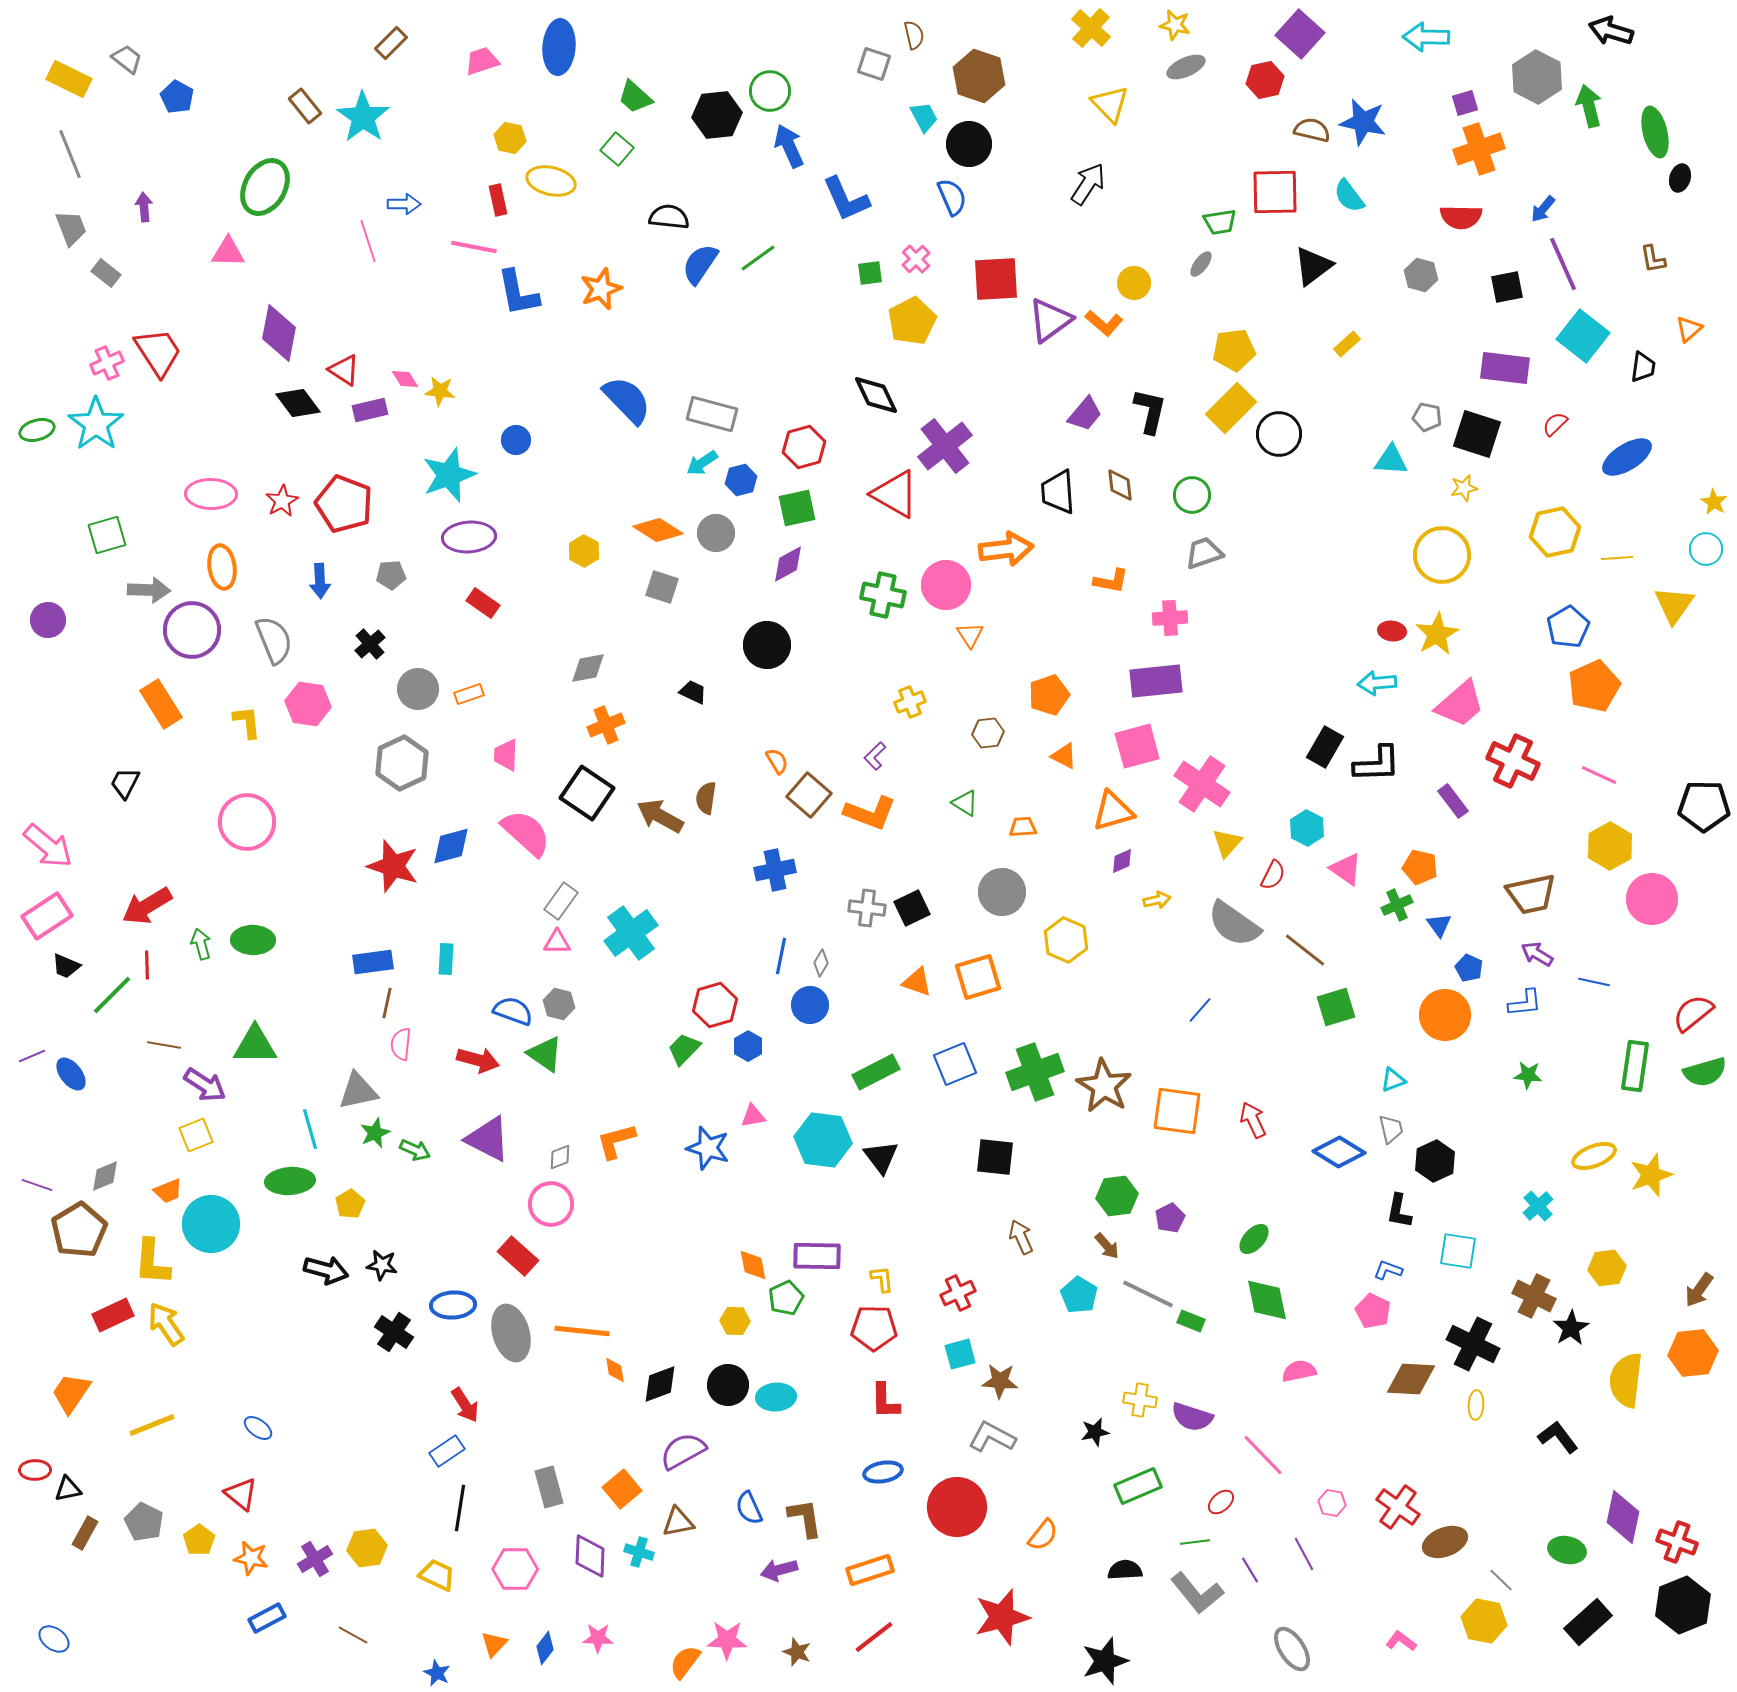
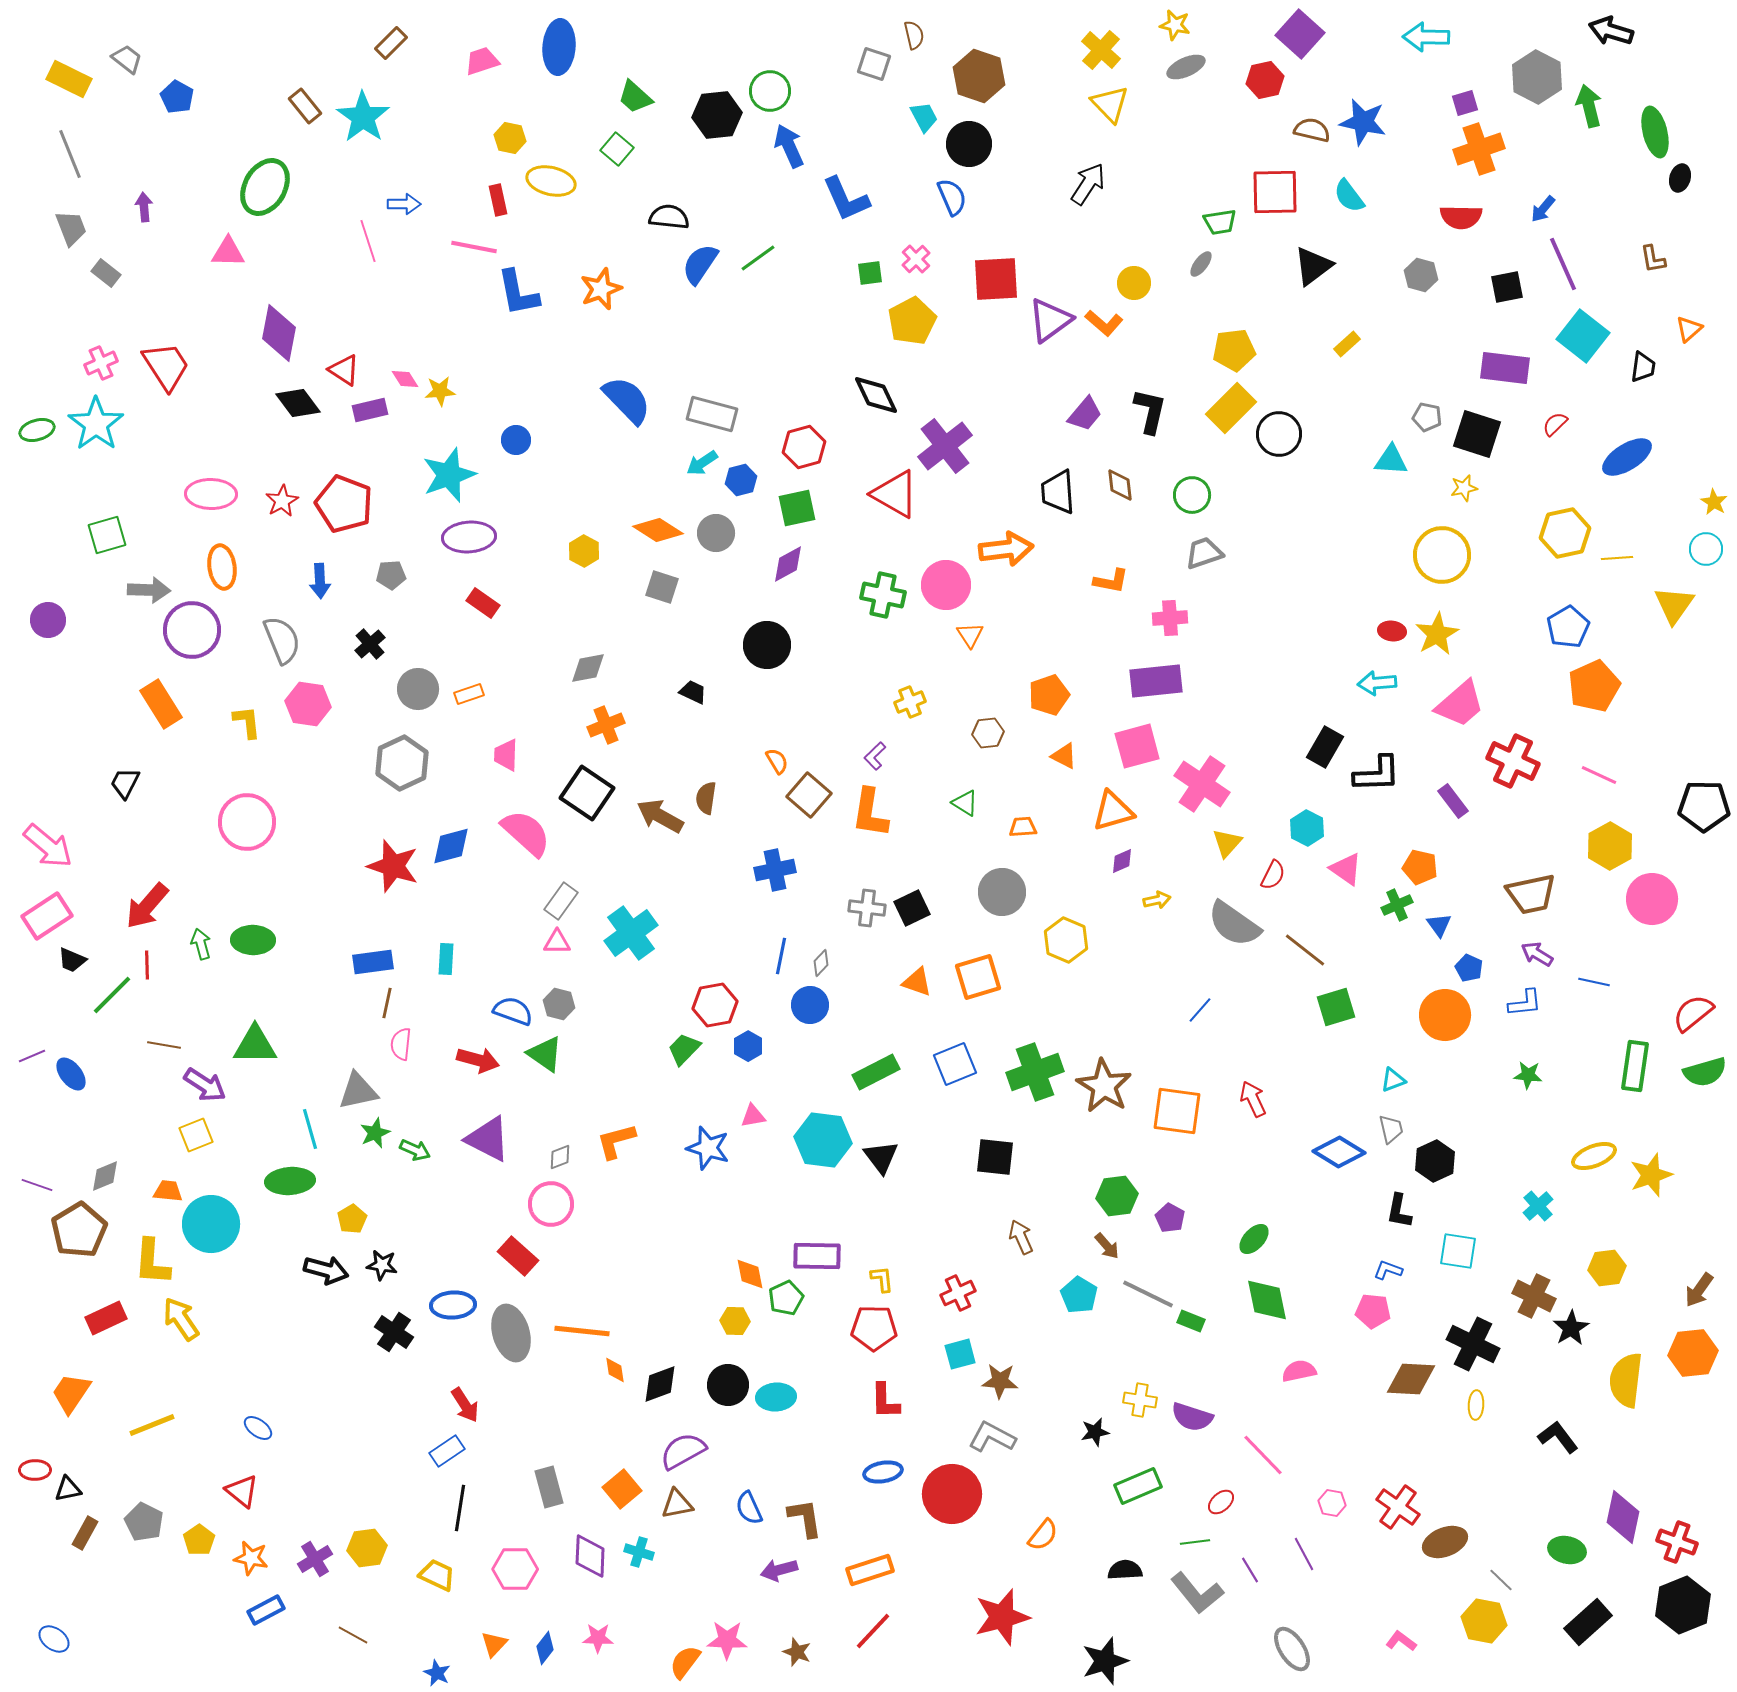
yellow cross at (1091, 28): moved 10 px right, 22 px down
red trapezoid at (158, 352): moved 8 px right, 14 px down
pink cross at (107, 363): moved 6 px left
yellow star at (440, 391): rotated 12 degrees counterclockwise
yellow hexagon at (1555, 532): moved 10 px right, 1 px down
gray semicircle at (274, 640): moved 8 px right
black L-shape at (1377, 764): moved 10 px down
orange L-shape at (870, 813): rotated 78 degrees clockwise
red arrow at (147, 906): rotated 18 degrees counterclockwise
gray diamond at (821, 963): rotated 12 degrees clockwise
black trapezoid at (66, 966): moved 6 px right, 6 px up
red hexagon at (715, 1005): rotated 6 degrees clockwise
red arrow at (1253, 1120): moved 21 px up
orange trapezoid at (168, 1191): rotated 152 degrees counterclockwise
yellow pentagon at (350, 1204): moved 2 px right, 15 px down
purple pentagon at (1170, 1218): rotated 16 degrees counterclockwise
orange diamond at (753, 1265): moved 3 px left, 9 px down
pink pentagon at (1373, 1311): rotated 20 degrees counterclockwise
red rectangle at (113, 1315): moved 7 px left, 3 px down
yellow arrow at (166, 1324): moved 15 px right, 5 px up
red triangle at (241, 1494): moved 1 px right, 3 px up
red circle at (957, 1507): moved 5 px left, 13 px up
brown triangle at (678, 1522): moved 1 px left, 18 px up
blue rectangle at (267, 1618): moved 1 px left, 8 px up
red line at (874, 1637): moved 1 px left, 6 px up; rotated 9 degrees counterclockwise
